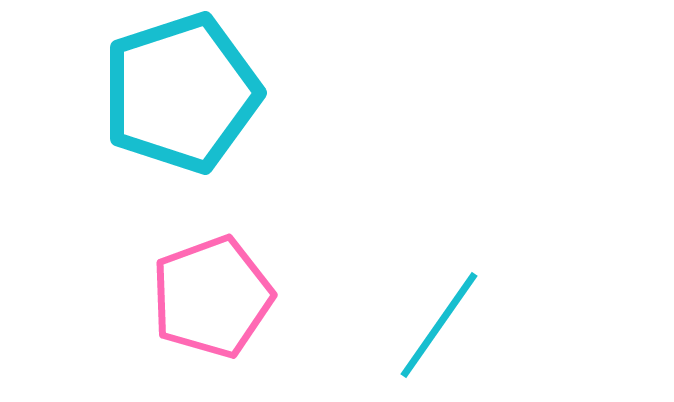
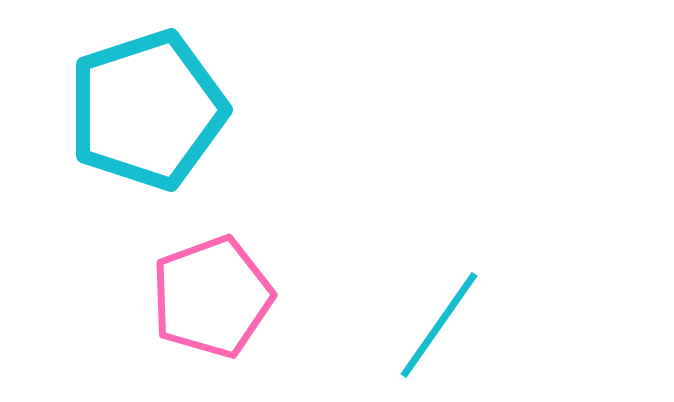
cyan pentagon: moved 34 px left, 17 px down
